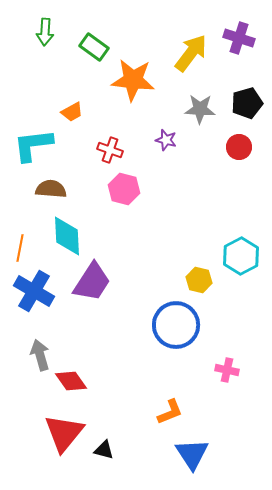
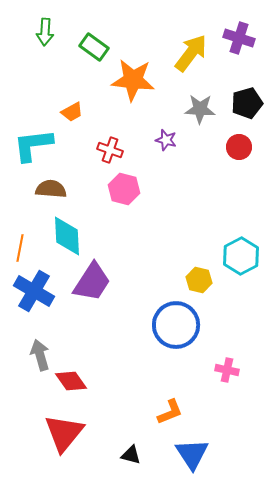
black triangle: moved 27 px right, 5 px down
